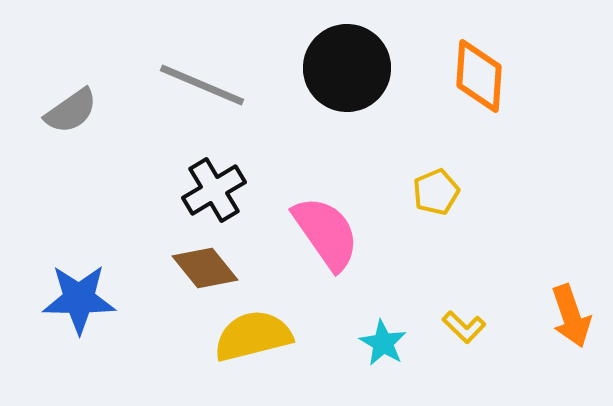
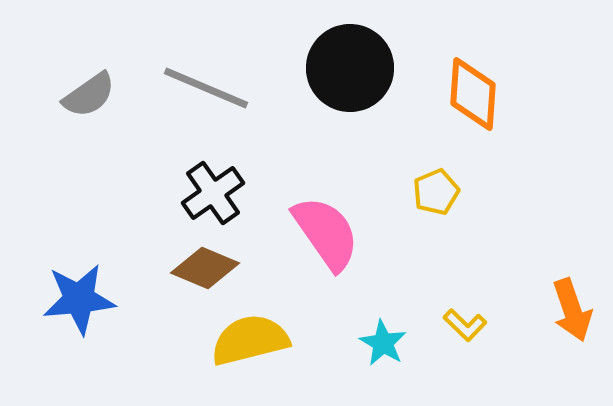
black circle: moved 3 px right
orange diamond: moved 6 px left, 18 px down
gray line: moved 4 px right, 3 px down
gray semicircle: moved 18 px right, 16 px up
black cross: moved 1 px left, 3 px down; rotated 4 degrees counterclockwise
brown diamond: rotated 28 degrees counterclockwise
blue star: rotated 6 degrees counterclockwise
orange arrow: moved 1 px right, 6 px up
yellow L-shape: moved 1 px right, 2 px up
yellow semicircle: moved 3 px left, 4 px down
